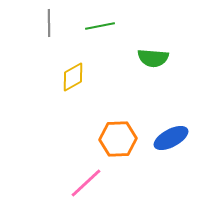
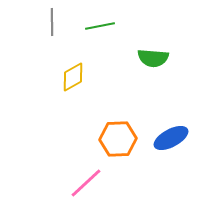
gray line: moved 3 px right, 1 px up
